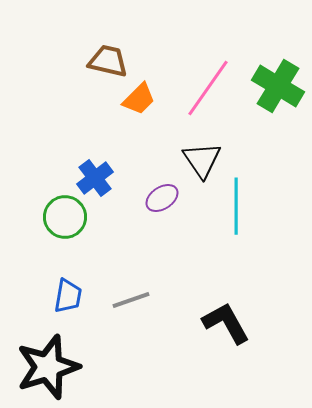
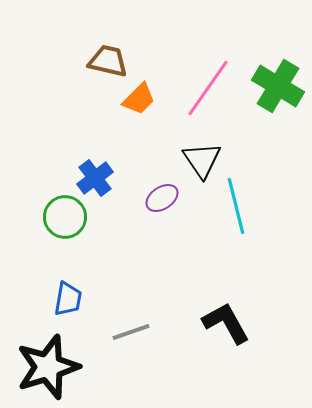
cyan line: rotated 14 degrees counterclockwise
blue trapezoid: moved 3 px down
gray line: moved 32 px down
